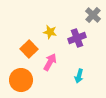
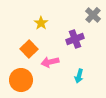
yellow star: moved 9 px left, 9 px up; rotated 24 degrees clockwise
purple cross: moved 2 px left, 1 px down
pink arrow: rotated 132 degrees counterclockwise
